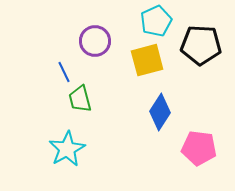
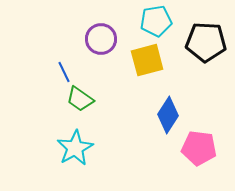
cyan pentagon: rotated 16 degrees clockwise
purple circle: moved 6 px right, 2 px up
black pentagon: moved 5 px right, 3 px up
green trapezoid: rotated 40 degrees counterclockwise
blue diamond: moved 8 px right, 3 px down
cyan star: moved 8 px right, 1 px up
